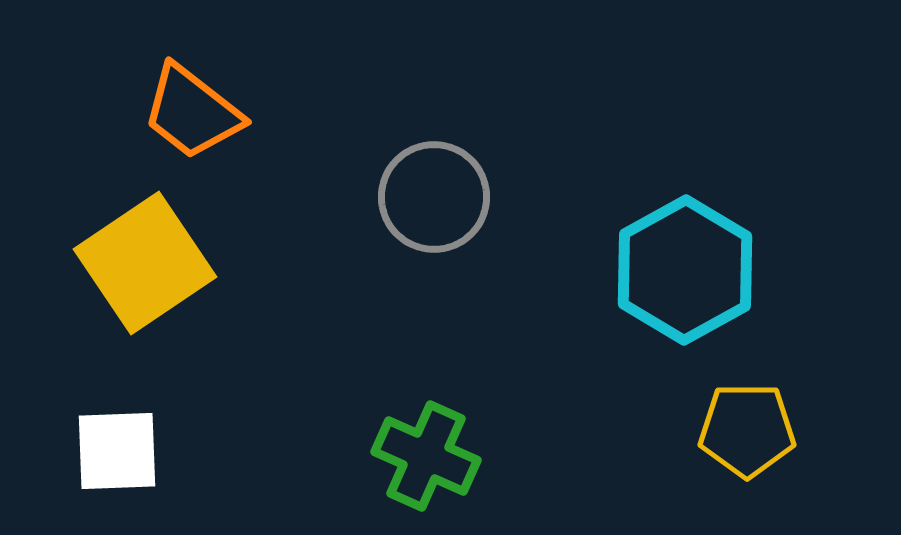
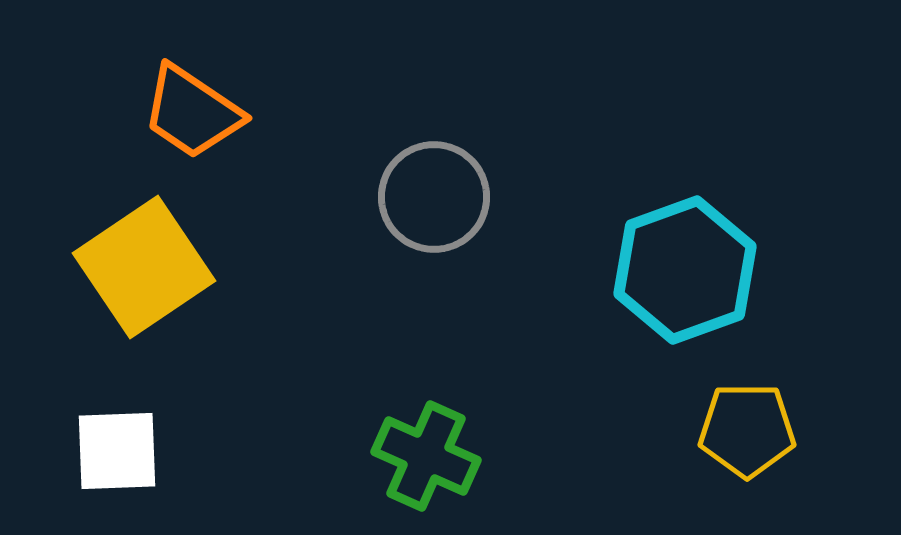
orange trapezoid: rotated 4 degrees counterclockwise
yellow square: moved 1 px left, 4 px down
cyan hexagon: rotated 9 degrees clockwise
